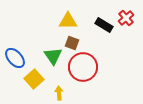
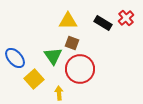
black rectangle: moved 1 px left, 2 px up
red circle: moved 3 px left, 2 px down
